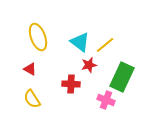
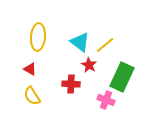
yellow ellipse: rotated 24 degrees clockwise
red star: rotated 28 degrees counterclockwise
yellow semicircle: moved 3 px up
